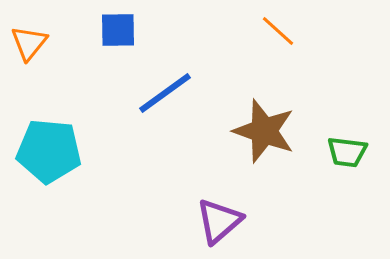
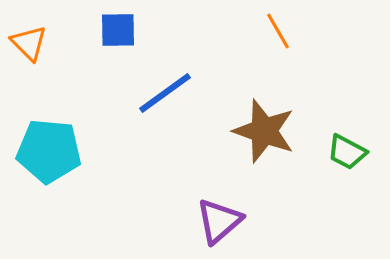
orange line: rotated 18 degrees clockwise
orange triangle: rotated 24 degrees counterclockwise
green trapezoid: rotated 21 degrees clockwise
